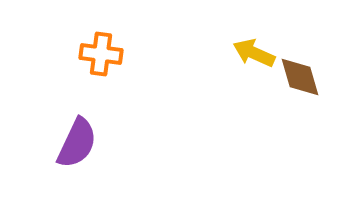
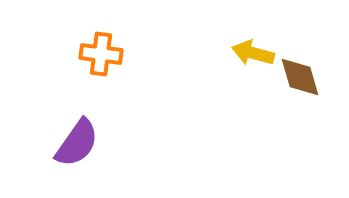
yellow arrow: moved 1 px left; rotated 9 degrees counterclockwise
purple semicircle: rotated 10 degrees clockwise
